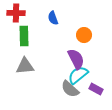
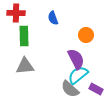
orange circle: moved 2 px right
